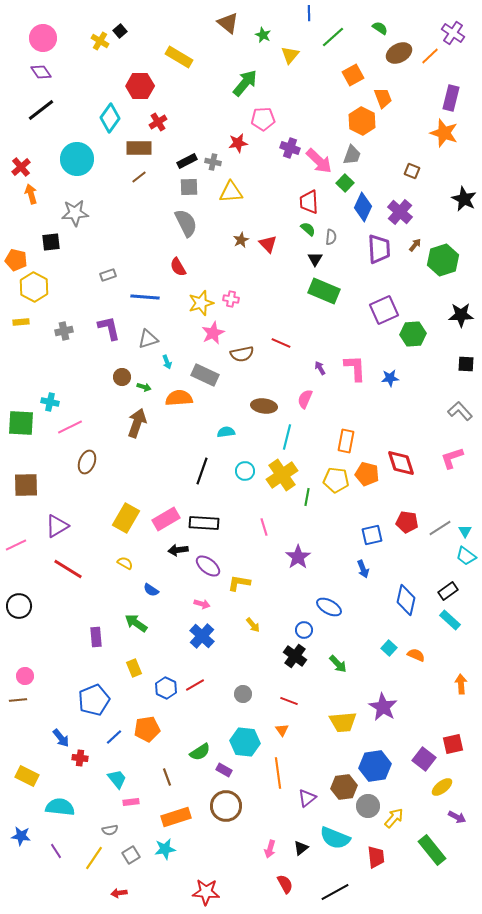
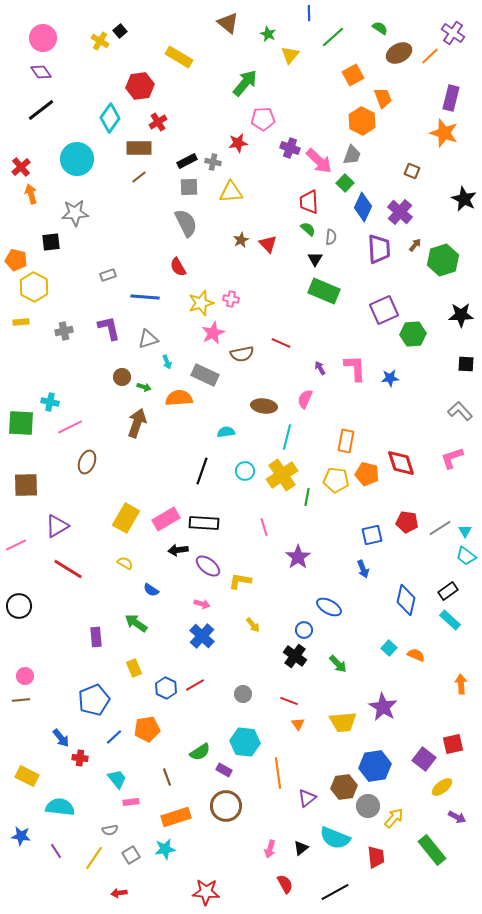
green star at (263, 35): moved 5 px right, 1 px up
red hexagon at (140, 86): rotated 8 degrees counterclockwise
yellow L-shape at (239, 583): moved 1 px right, 2 px up
brown line at (18, 700): moved 3 px right
orange triangle at (282, 730): moved 16 px right, 6 px up
